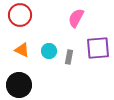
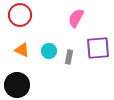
black circle: moved 2 px left
